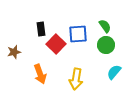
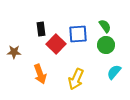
brown star: rotated 16 degrees clockwise
yellow arrow: rotated 15 degrees clockwise
